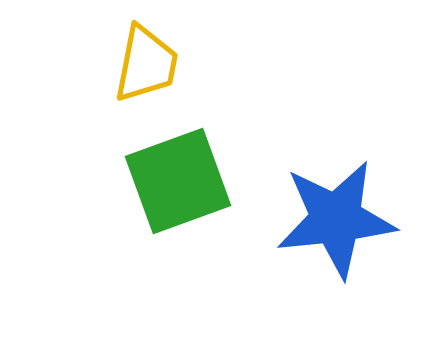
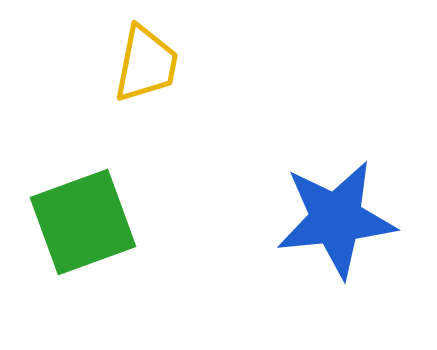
green square: moved 95 px left, 41 px down
